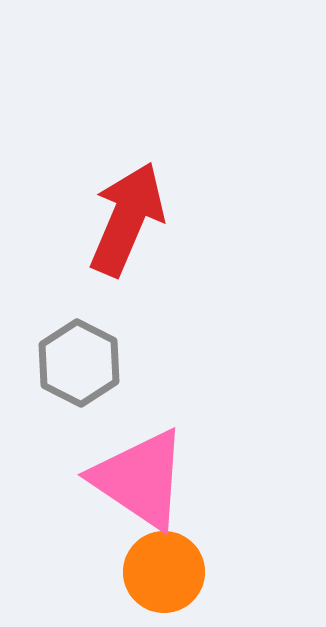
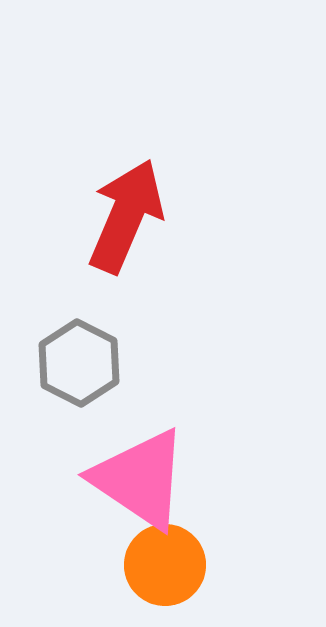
red arrow: moved 1 px left, 3 px up
orange circle: moved 1 px right, 7 px up
